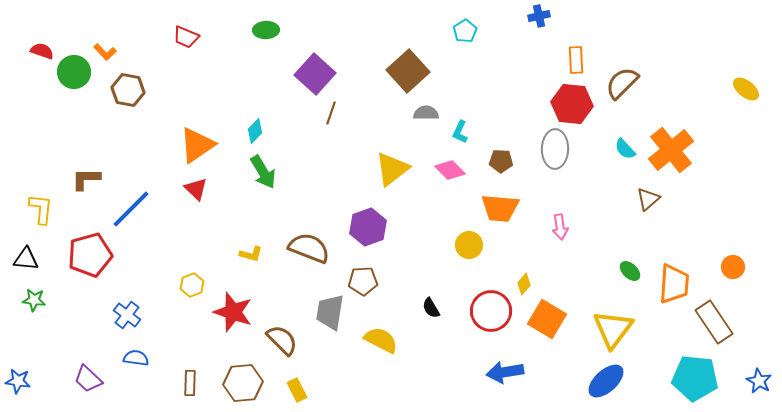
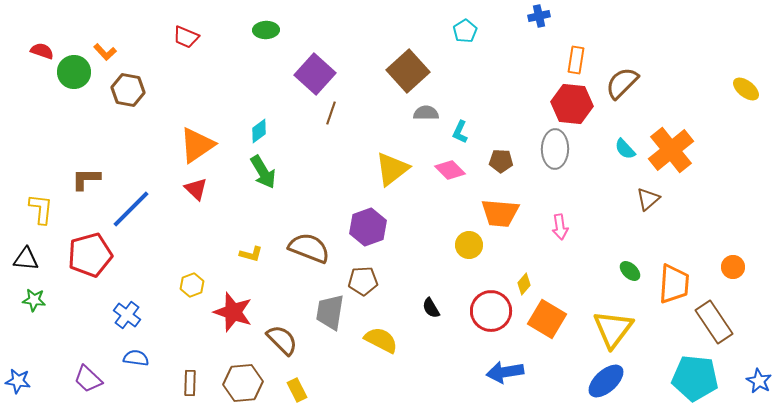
orange rectangle at (576, 60): rotated 12 degrees clockwise
cyan diamond at (255, 131): moved 4 px right; rotated 10 degrees clockwise
orange trapezoid at (500, 208): moved 5 px down
